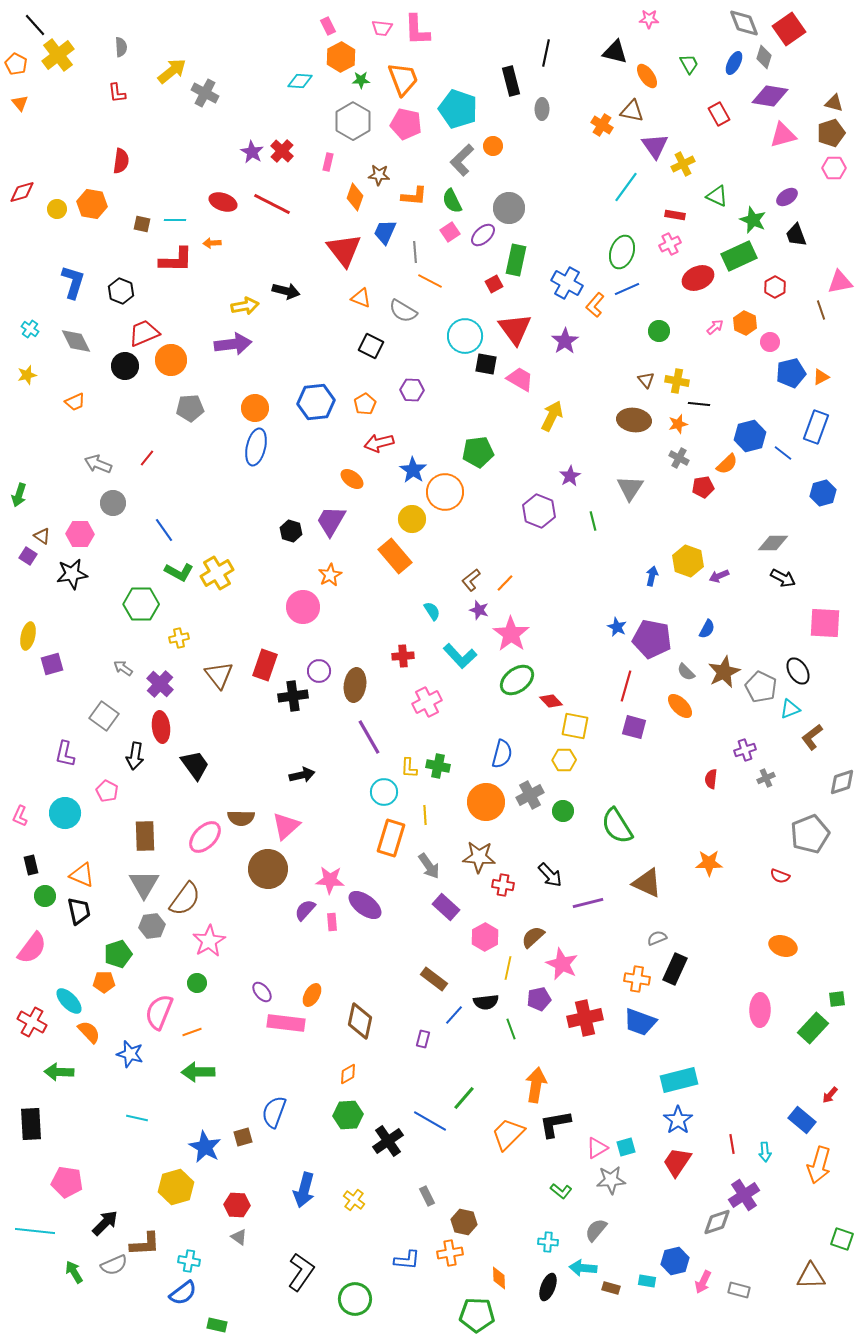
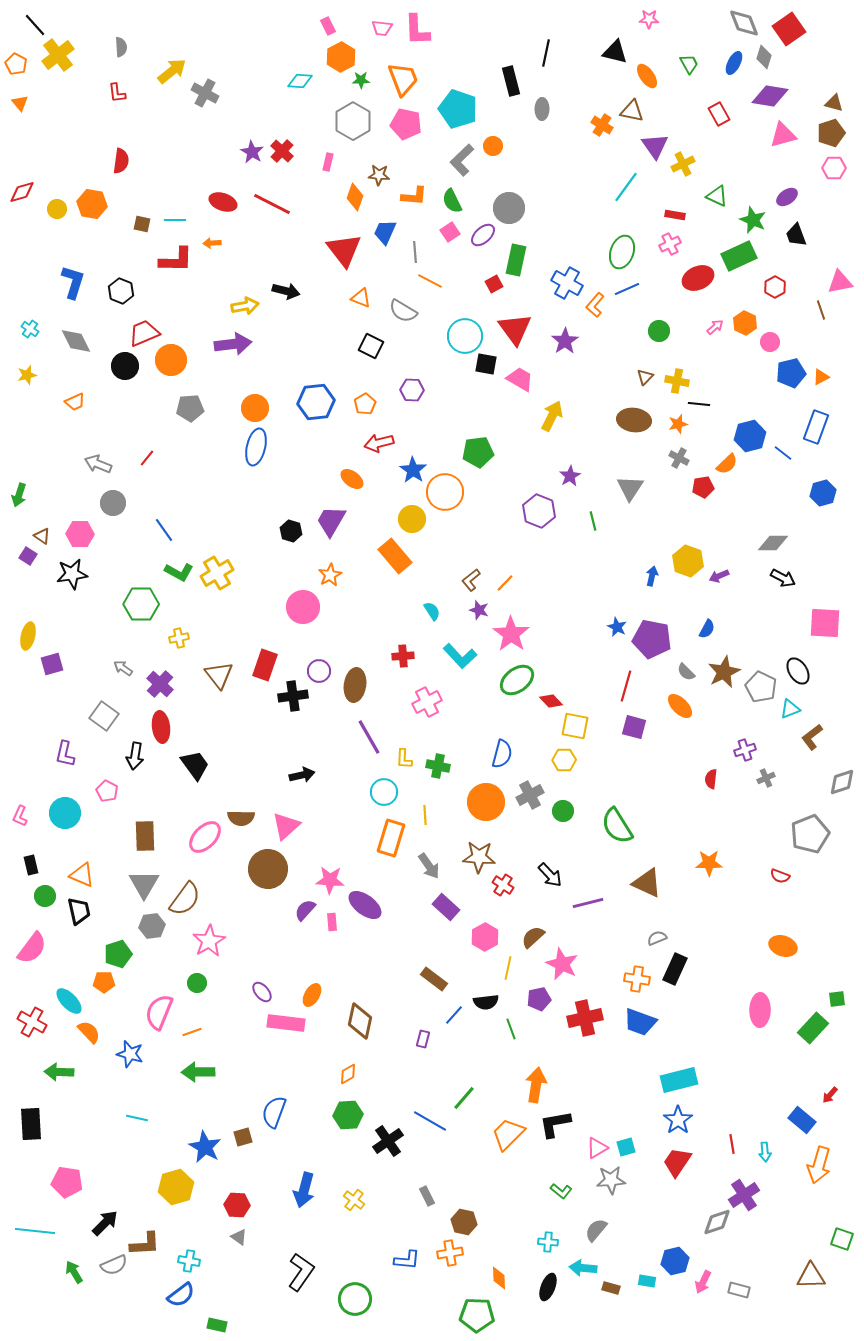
brown triangle at (646, 380): moved 1 px left, 3 px up; rotated 24 degrees clockwise
yellow L-shape at (409, 768): moved 5 px left, 9 px up
red cross at (503, 885): rotated 25 degrees clockwise
blue semicircle at (183, 1293): moved 2 px left, 2 px down
